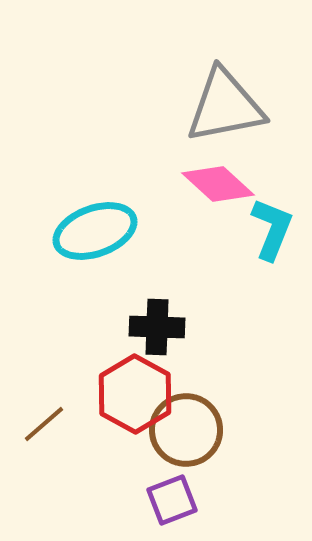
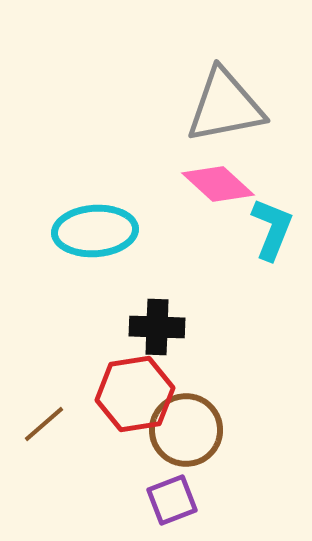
cyan ellipse: rotated 16 degrees clockwise
red hexagon: rotated 22 degrees clockwise
